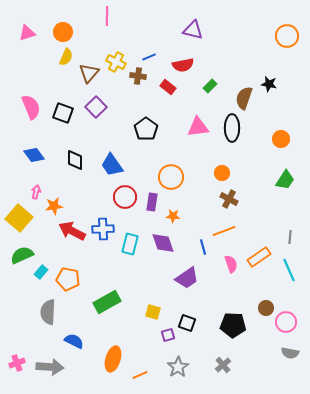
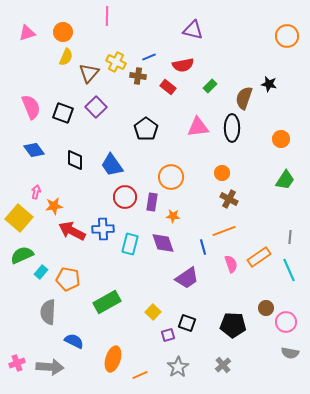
blue diamond at (34, 155): moved 5 px up
yellow square at (153, 312): rotated 28 degrees clockwise
